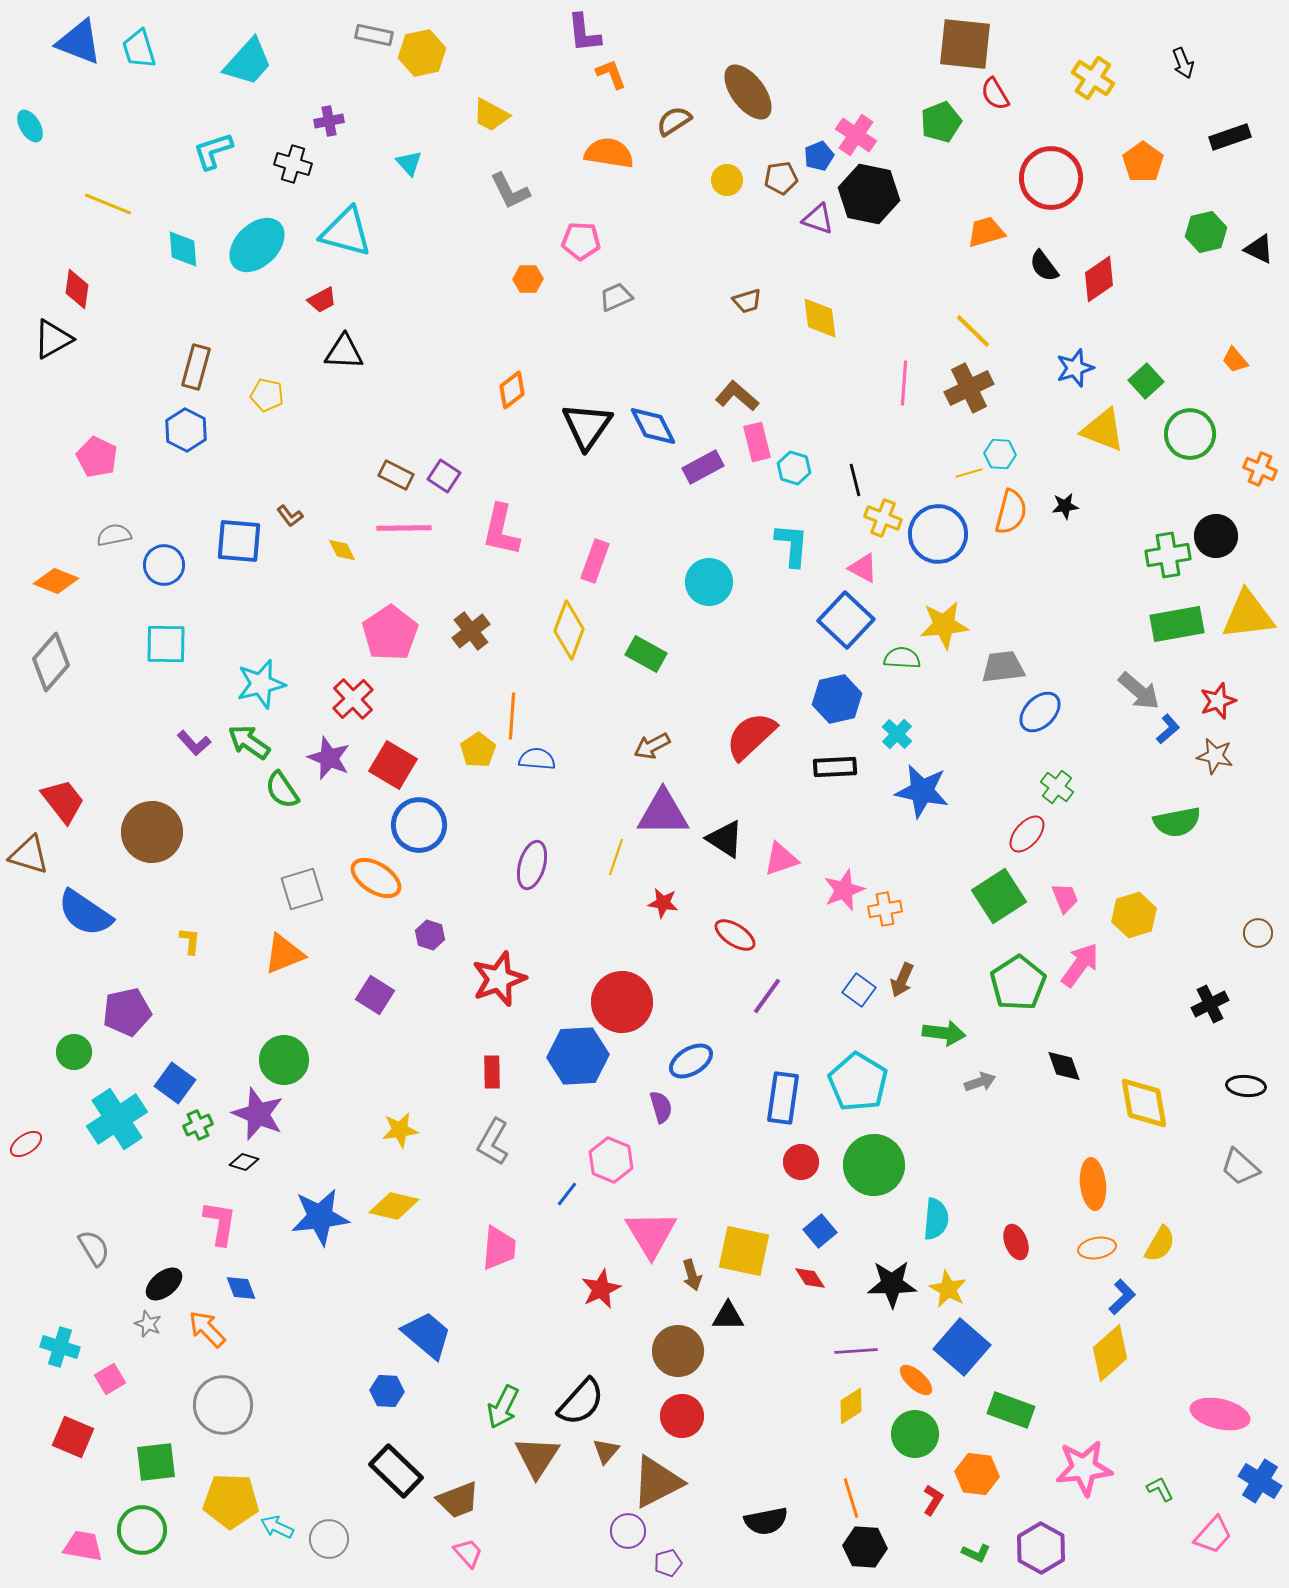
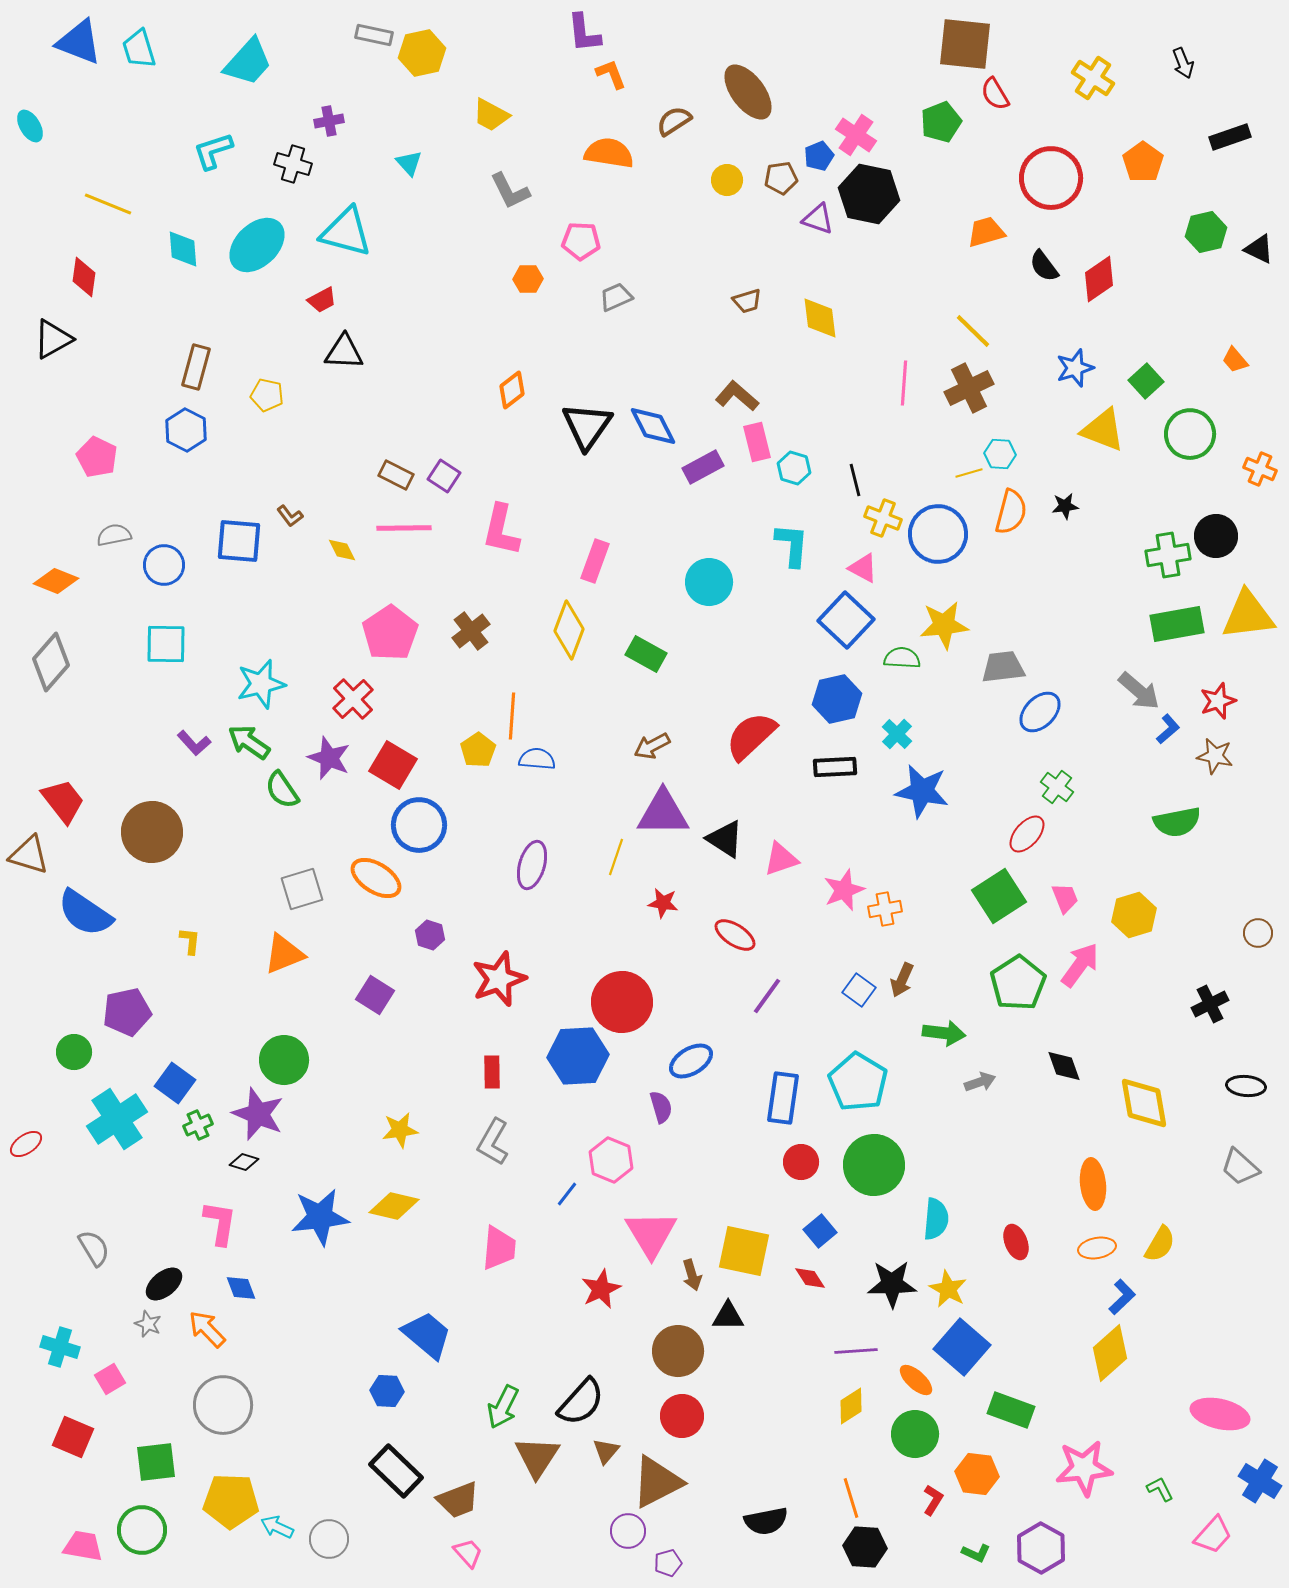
red diamond at (77, 289): moved 7 px right, 12 px up
